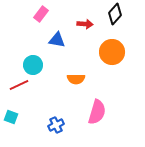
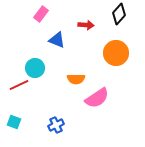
black diamond: moved 4 px right
red arrow: moved 1 px right, 1 px down
blue triangle: rotated 12 degrees clockwise
orange circle: moved 4 px right, 1 px down
cyan circle: moved 2 px right, 3 px down
pink semicircle: moved 14 px up; rotated 40 degrees clockwise
cyan square: moved 3 px right, 5 px down
